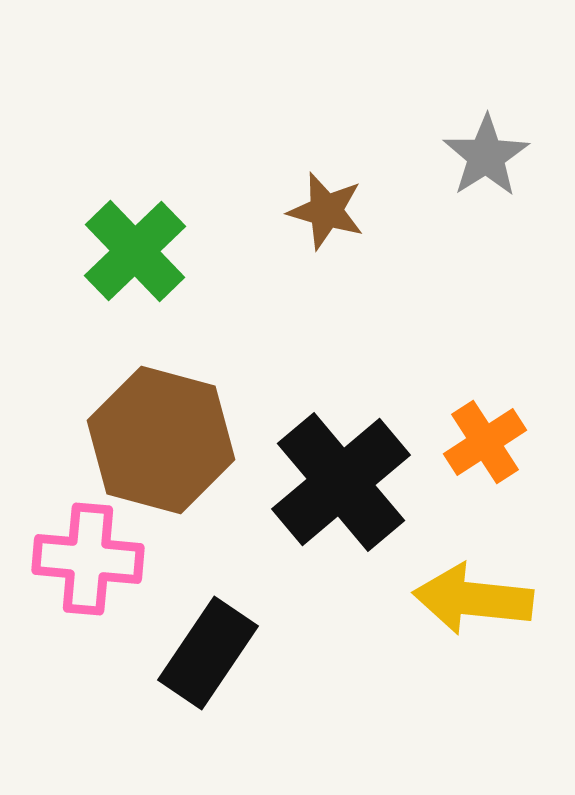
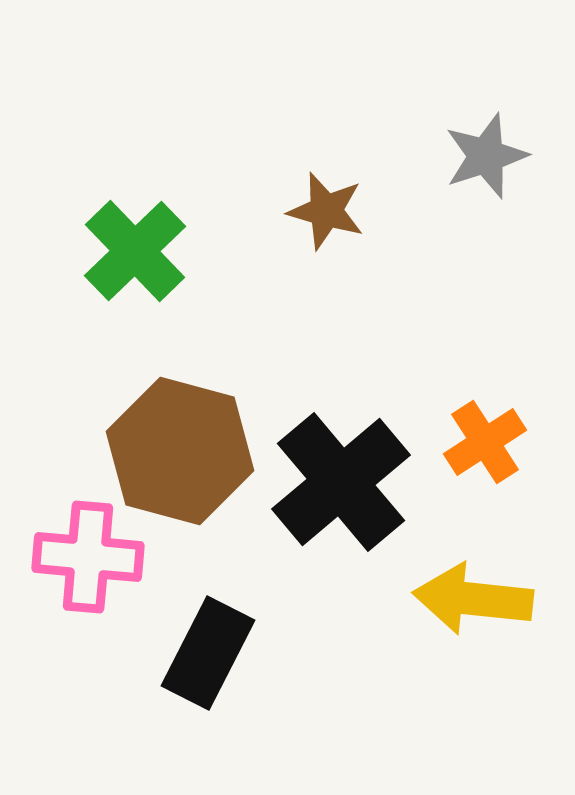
gray star: rotated 14 degrees clockwise
brown hexagon: moved 19 px right, 11 px down
pink cross: moved 2 px up
black rectangle: rotated 7 degrees counterclockwise
